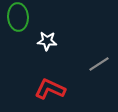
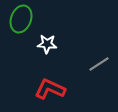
green ellipse: moved 3 px right, 2 px down; rotated 24 degrees clockwise
white star: moved 3 px down
